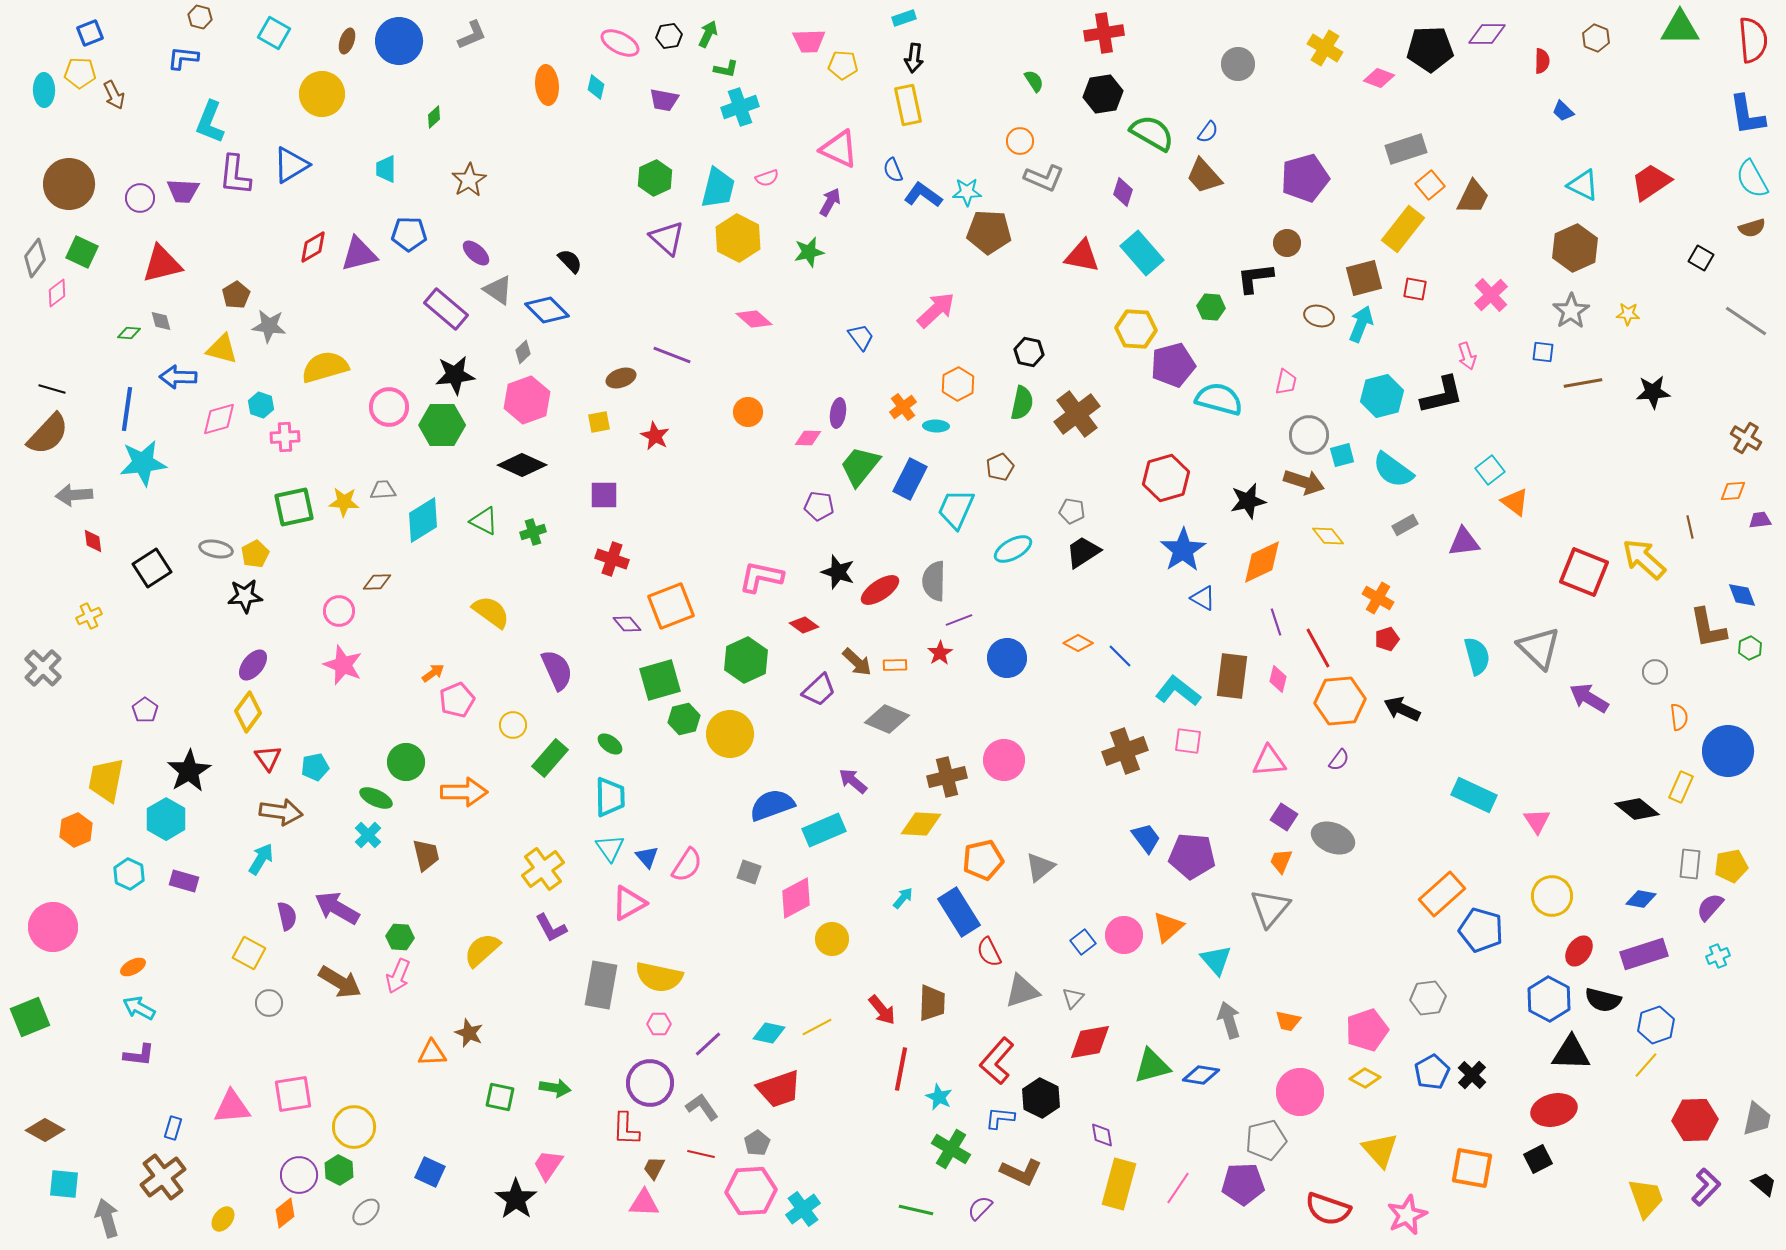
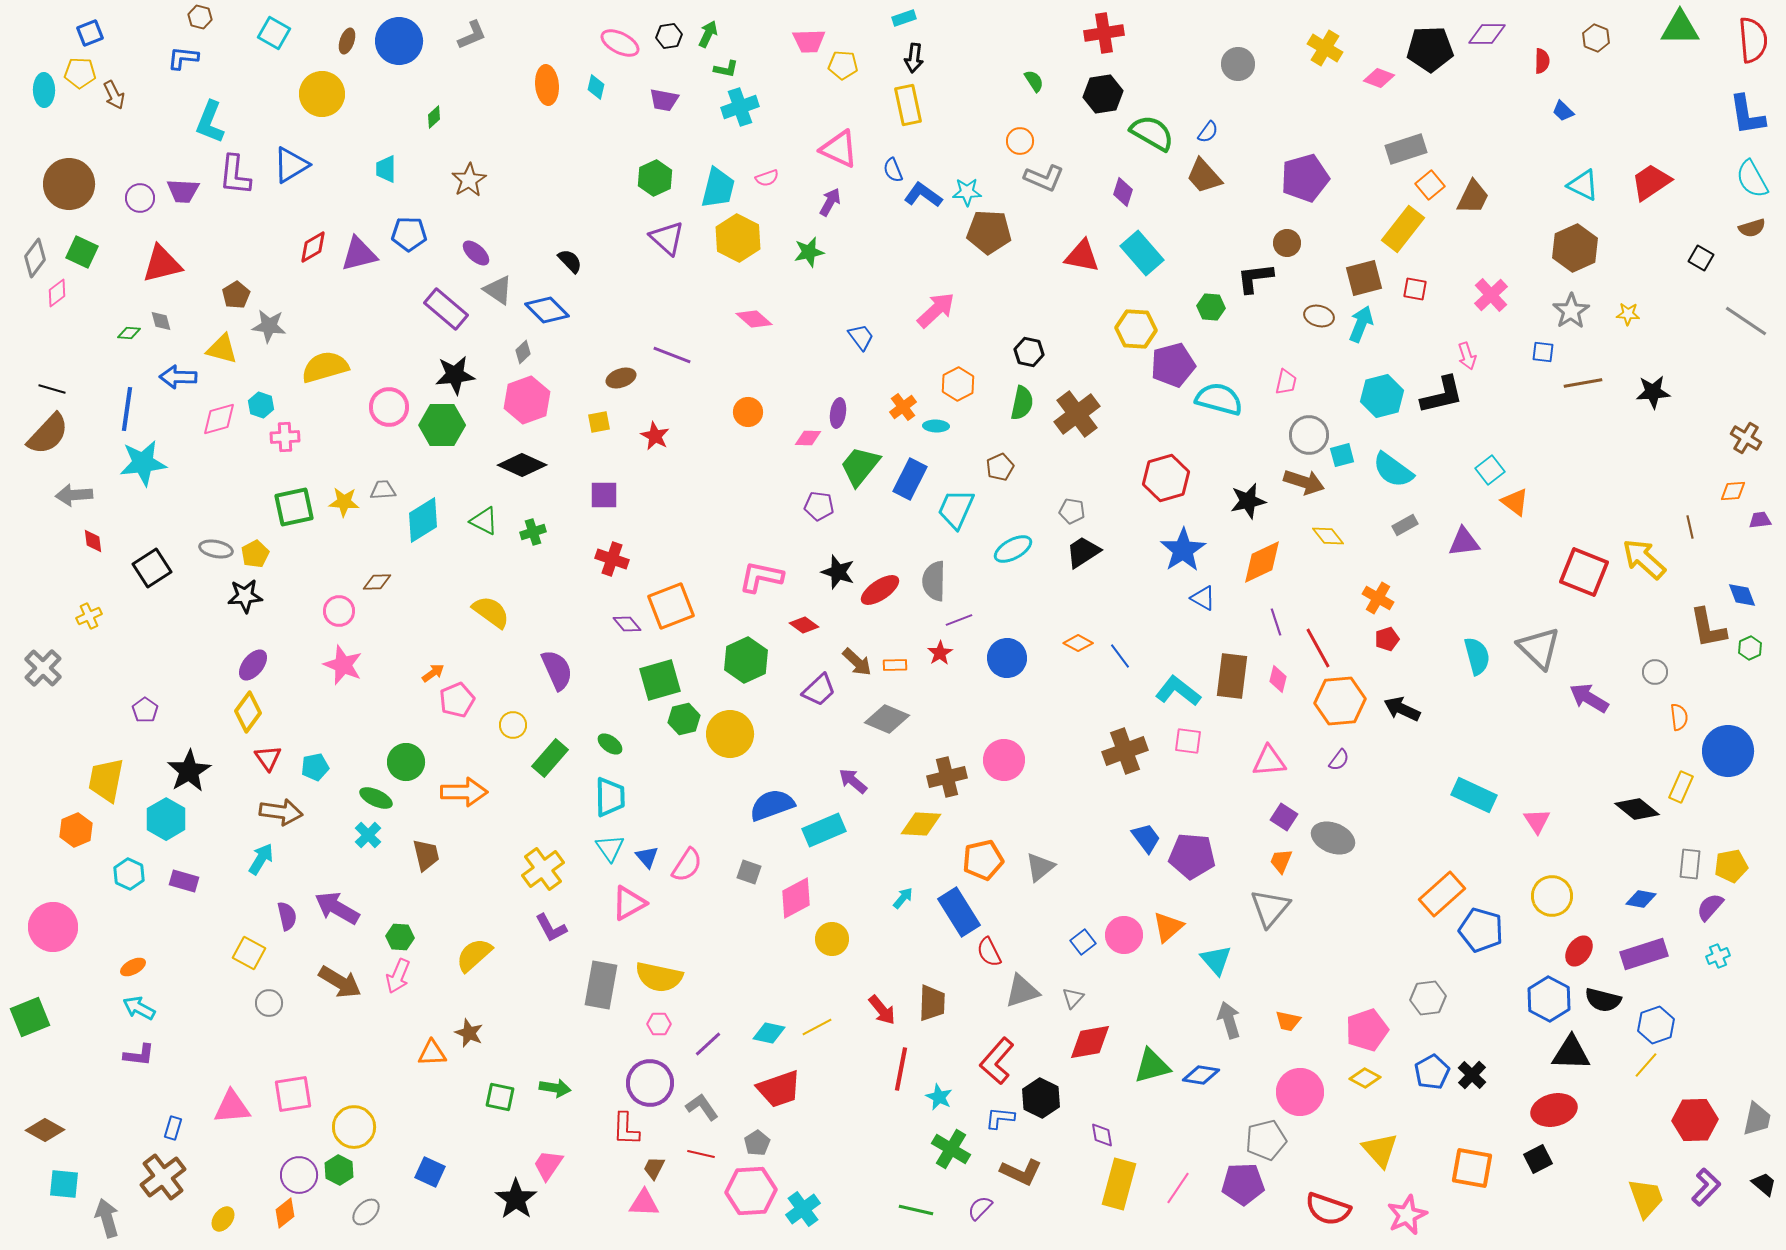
blue line at (1120, 656): rotated 8 degrees clockwise
yellow semicircle at (482, 950): moved 8 px left, 5 px down
